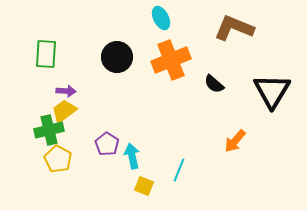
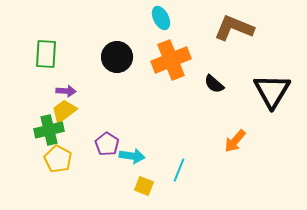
cyan arrow: rotated 110 degrees clockwise
